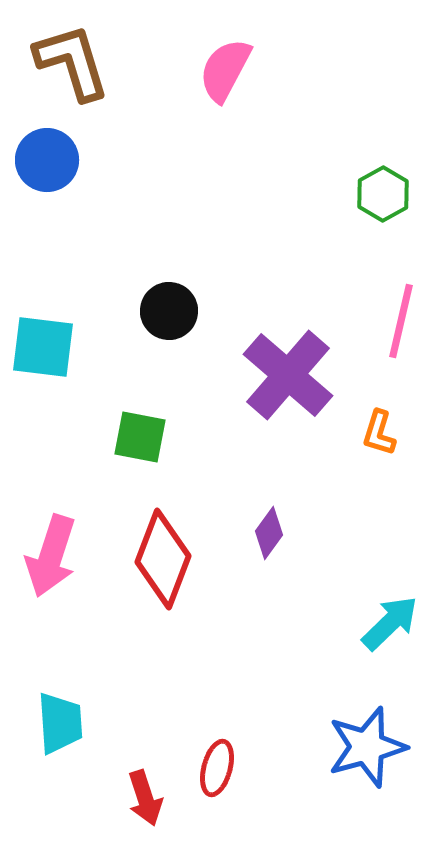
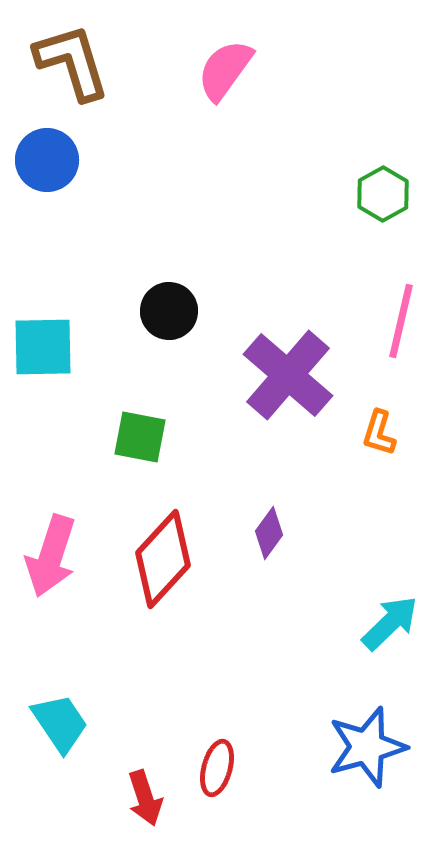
pink semicircle: rotated 8 degrees clockwise
cyan square: rotated 8 degrees counterclockwise
red diamond: rotated 22 degrees clockwise
cyan trapezoid: rotated 30 degrees counterclockwise
